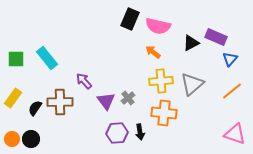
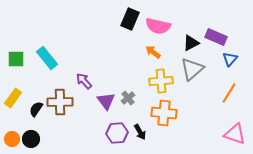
gray triangle: moved 15 px up
orange line: moved 3 px left, 2 px down; rotated 20 degrees counterclockwise
black semicircle: moved 1 px right, 1 px down
black arrow: rotated 21 degrees counterclockwise
